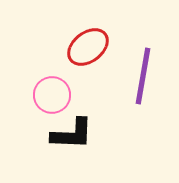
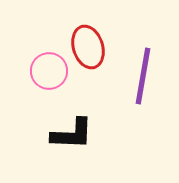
red ellipse: rotated 69 degrees counterclockwise
pink circle: moved 3 px left, 24 px up
